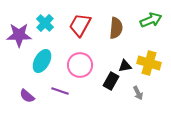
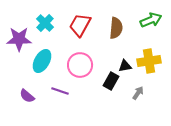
purple star: moved 4 px down
yellow cross: moved 2 px up; rotated 25 degrees counterclockwise
gray arrow: rotated 120 degrees counterclockwise
